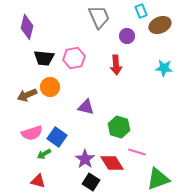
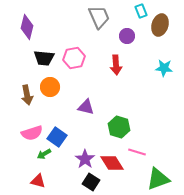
brown ellipse: rotated 50 degrees counterclockwise
brown arrow: rotated 78 degrees counterclockwise
